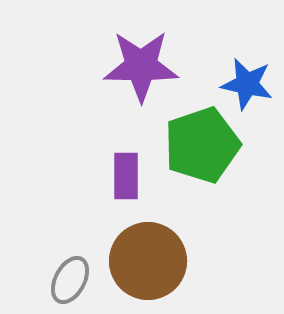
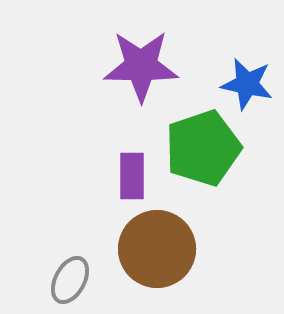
green pentagon: moved 1 px right, 3 px down
purple rectangle: moved 6 px right
brown circle: moved 9 px right, 12 px up
